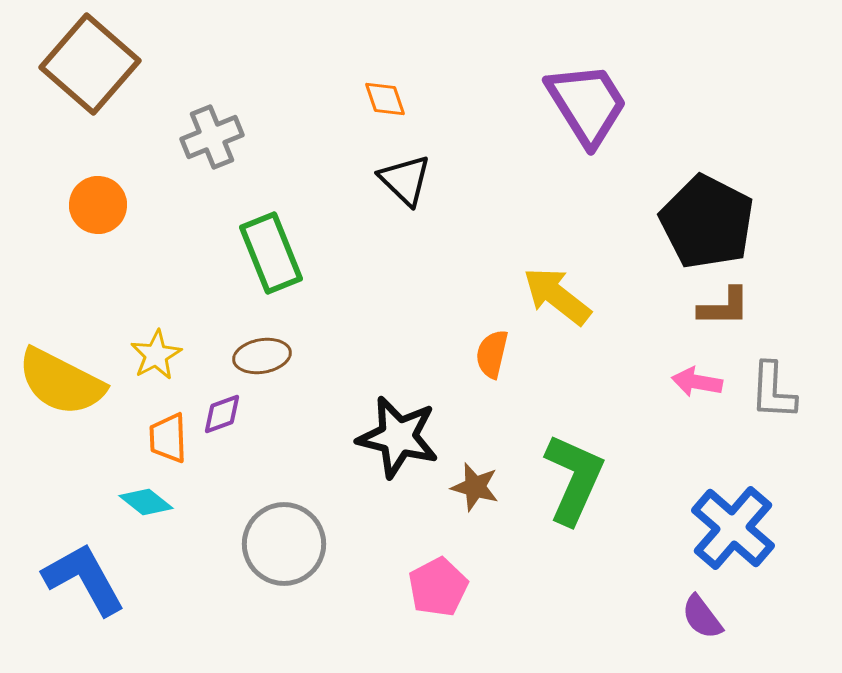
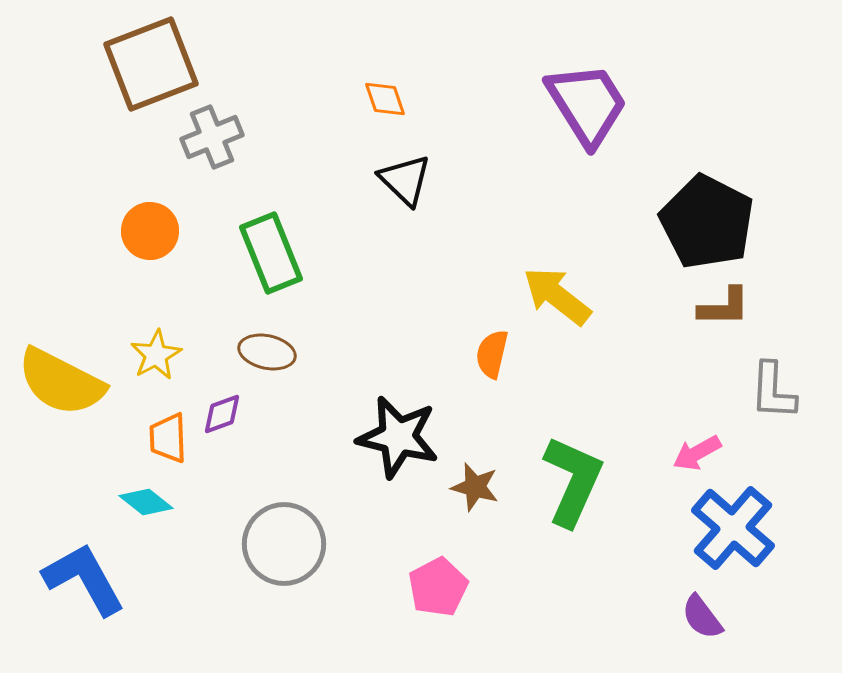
brown square: moved 61 px right; rotated 28 degrees clockwise
orange circle: moved 52 px right, 26 px down
brown ellipse: moved 5 px right, 4 px up; rotated 22 degrees clockwise
pink arrow: moved 71 px down; rotated 39 degrees counterclockwise
green L-shape: moved 1 px left, 2 px down
